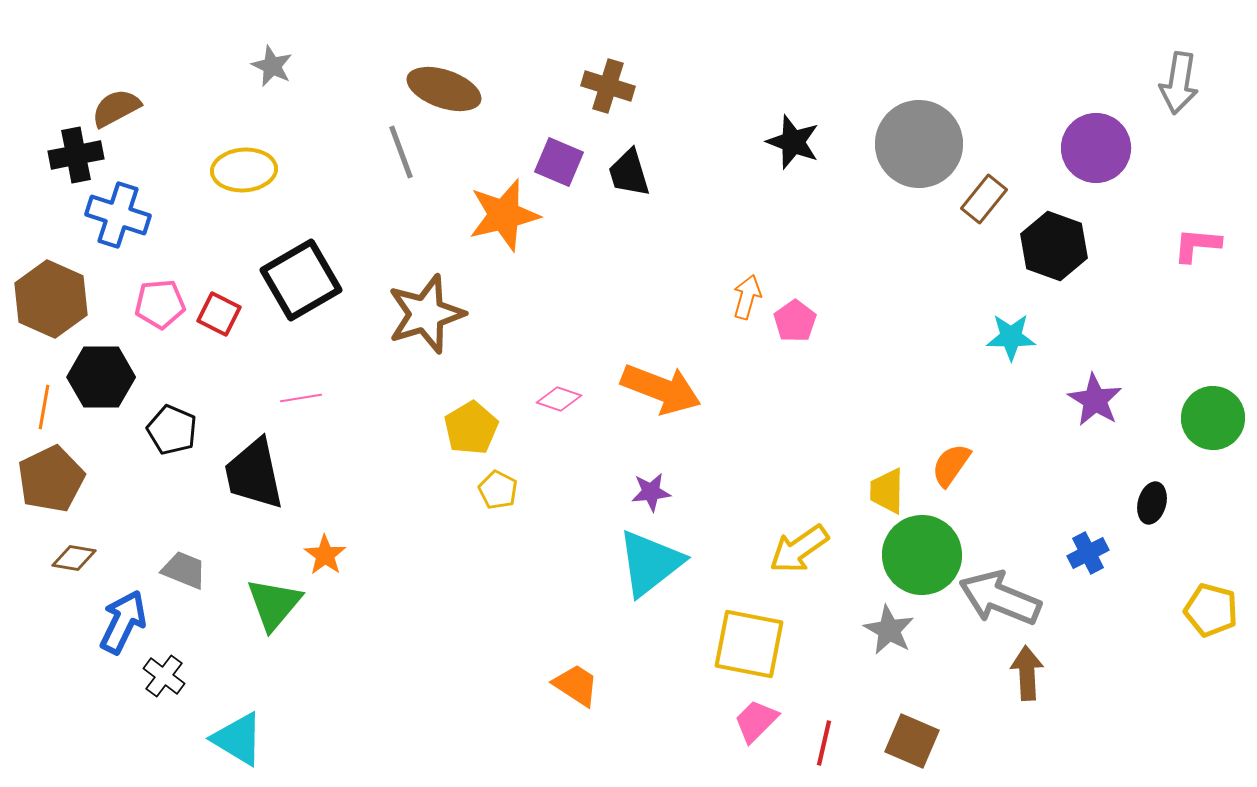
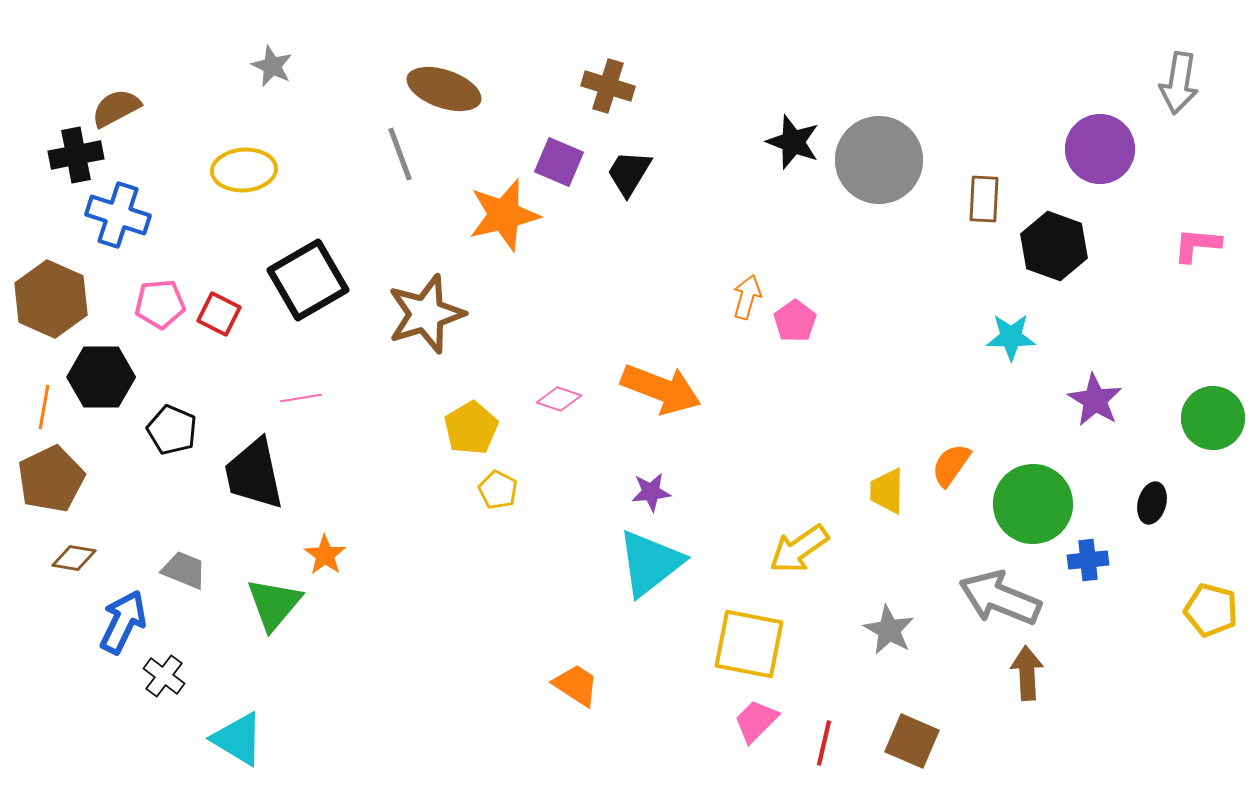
gray circle at (919, 144): moved 40 px left, 16 px down
purple circle at (1096, 148): moved 4 px right, 1 px down
gray line at (401, 152): moved 1 px left, 2 px down
black trapezoid at (629, 173): rotated 48 degrees clockwise
brown rectangle at (984, 199): rotated 36 degrees counterclockwise
black square at (301, 280): moved 7 px right
blue cross at (1088, 553): moved 7 px down; rotated 21 degrees clockwise
green circle at (922, 555): moved 111 px right, 51 px up
